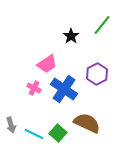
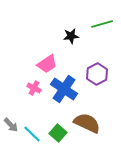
green line: moved 1 px up; rotated 35 degrees clockwise
black star: rotated 28 degrees clockwise
gray arrow: rotated 28 degrees counterclockwise
cyan line: moved 2 px left; rotated 18 degrees clockwise
